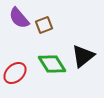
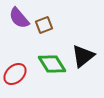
red ellipse: moved 1 px down
